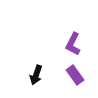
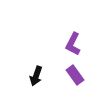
black arrow: moved 1 px down
